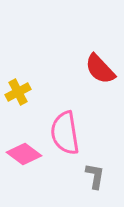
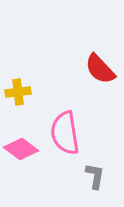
yellow cross: rotated 20 degrees clockwise
pink diamond: moved 3 px left, 5 px up
